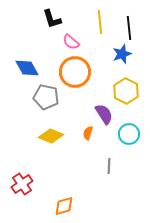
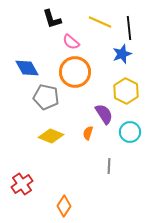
yellow line: rotated 60 degrees counterclockwise
cyan circle: moved 1 px right, 2 px up
orange diamond: rotated 40 degrees counterclockwise
